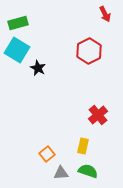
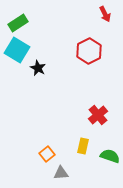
green rectangle: rotated 18 degrees counterclockwise
green semicircle: moved 22 px right, 15 px up
